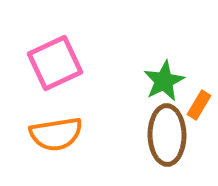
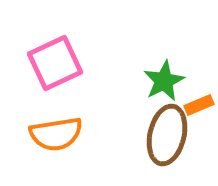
orange rectangle: rotated 36 degrees clockwise
brown ellipse: rotated 14 degrees clockwise
